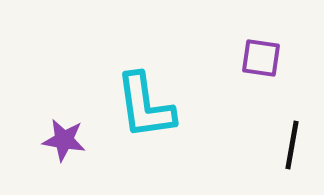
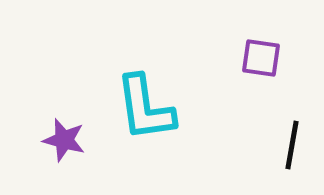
cyan L-shape: moved 2 px down
purple star: rotated 6 degrees clockwise
